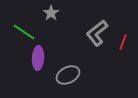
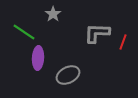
gray star: moved 2 px right, 1 px down
gray L-shape: rotated 40 degrees clockwise
